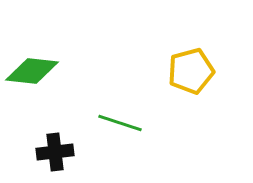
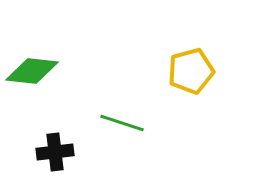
green line: moved 2 px right
